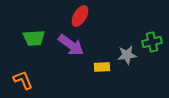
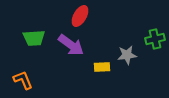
green cross: moved 3 px right, 3 px up
